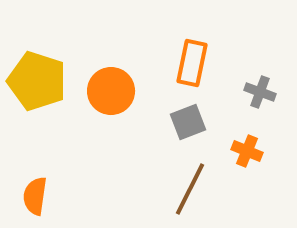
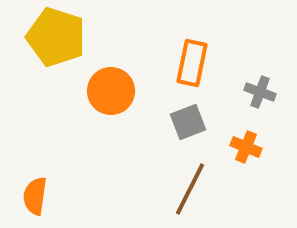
yellow pentagon: moved 19 px right, 44 px up
orange cross: moved 1 px left, 4 px up
